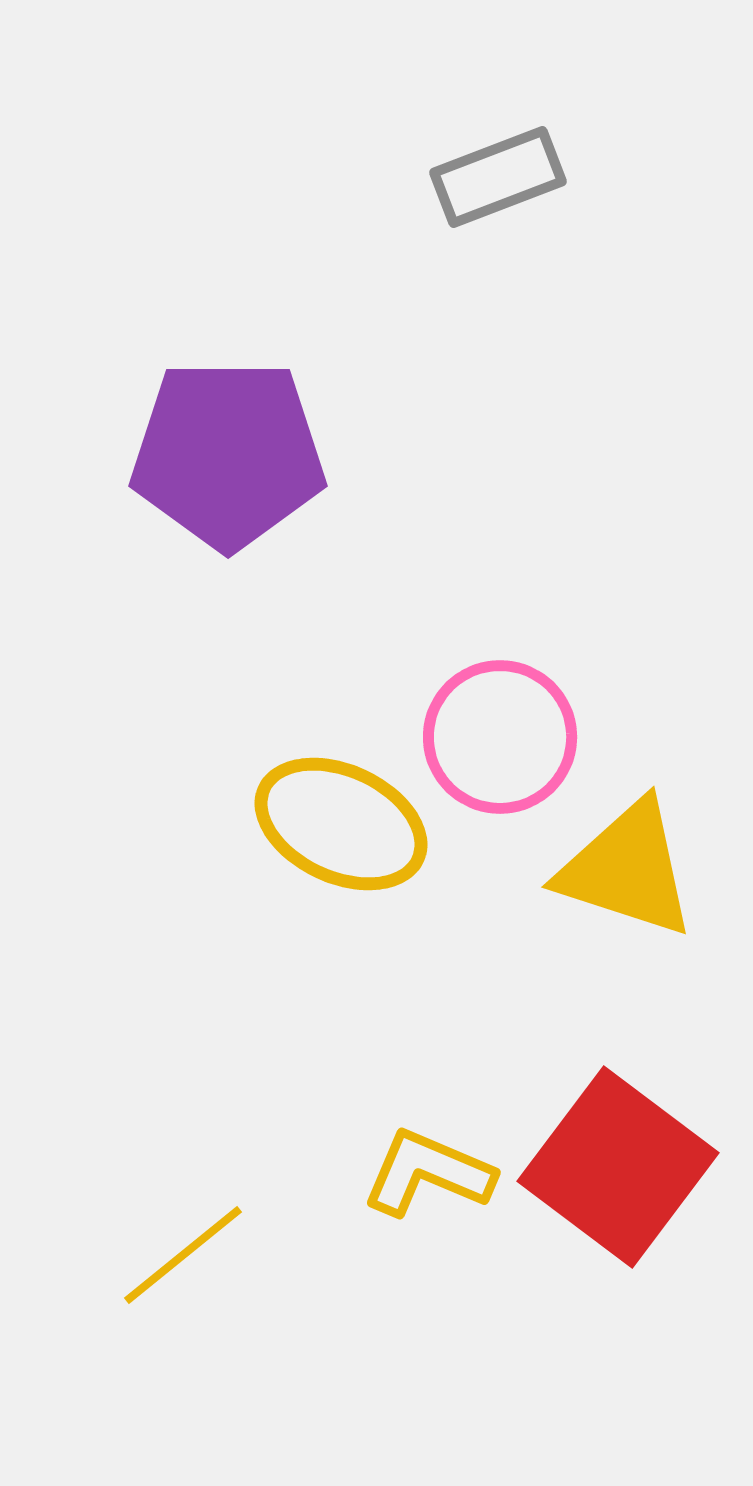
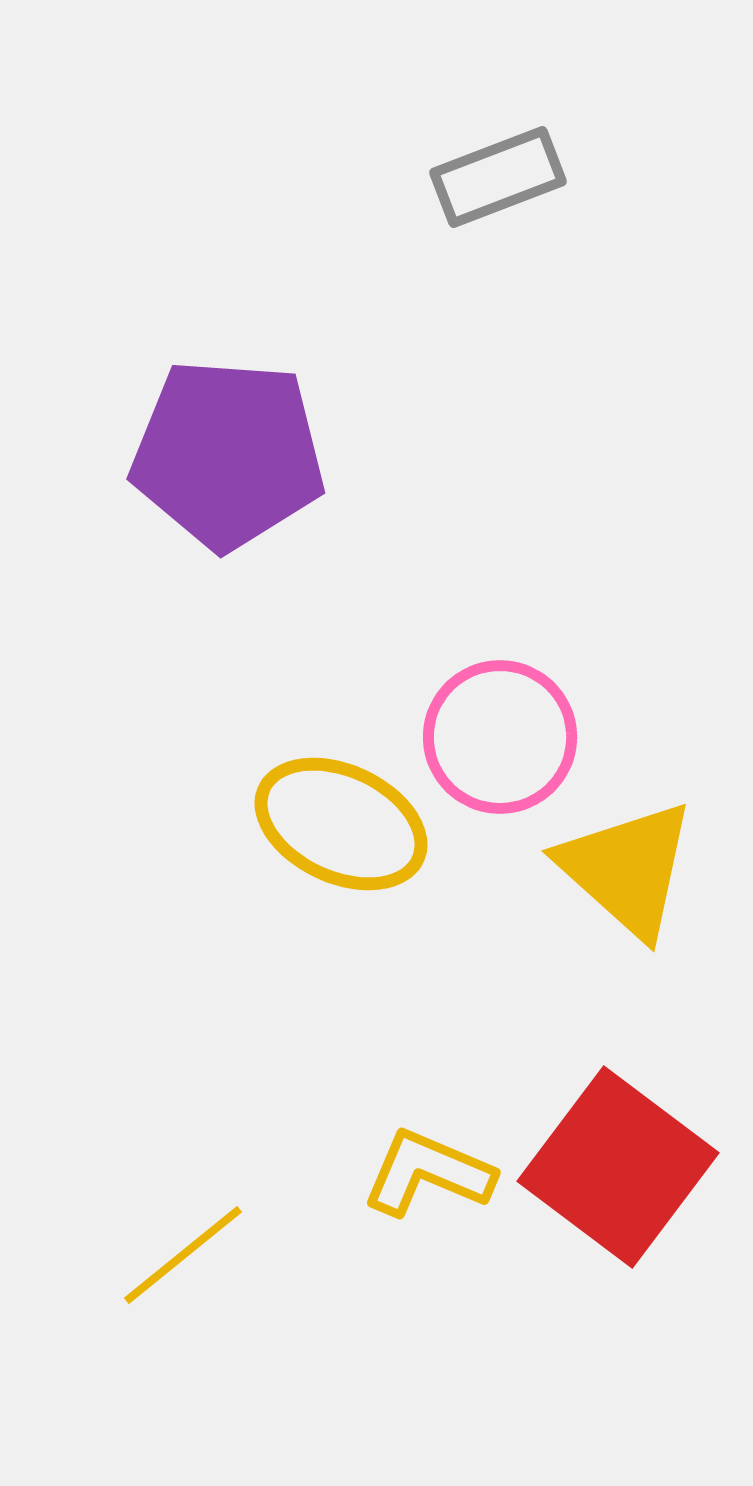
purple pentagon: rotated 4 degrees clockwise
yellow triangle: rotated 24 degrees clockwise
